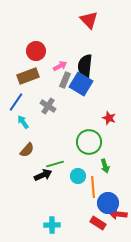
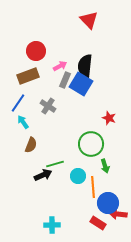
blue line: moved 2 px right, 1 px down
green circle: moved 2 px right, 2 px down
brown semicircle: moved 4 px right, 5 px up; rotated 21 degrees counterclockwise
